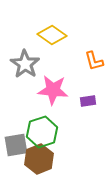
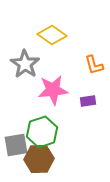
orange L-shape: moved 4 px down
pink star: rotated 12 degrees counterclockwise
brown hexagon: rotated 20 degrees clockwise
